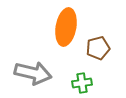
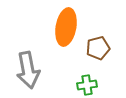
gray arrow: moved 5 px left, 3 px up; rotated 66 degrees clockwise
green cross: moved 5 px right, 2 px down
